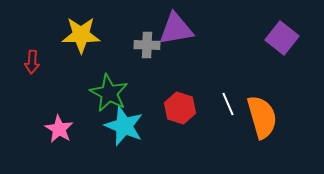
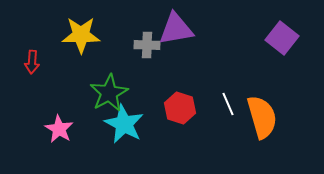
green star: rotated 15 degrees clockwise
cyan star: moved 2 px up; rotated 6 degrees clockwise
